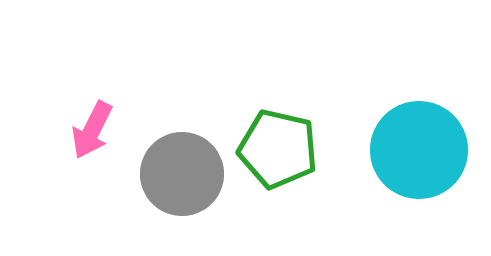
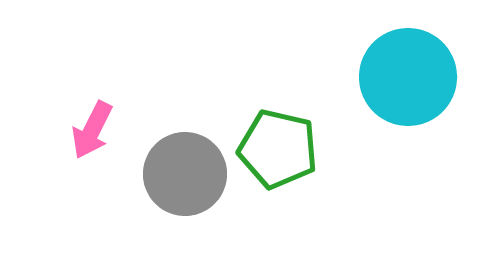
cyan circle: moved 11 px left, 73 px up
gray circle: moved 3 px right
